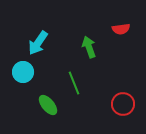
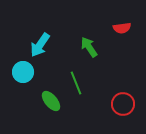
red semicircle: moved 1 px right, 1 px up
cyan arrow: moved 2 px right, 2 px down
green arrow: rotated 15 degrees counterclockwise
green line: moved 2 px right
green ellipse: moved 3 px right, 4 px up
